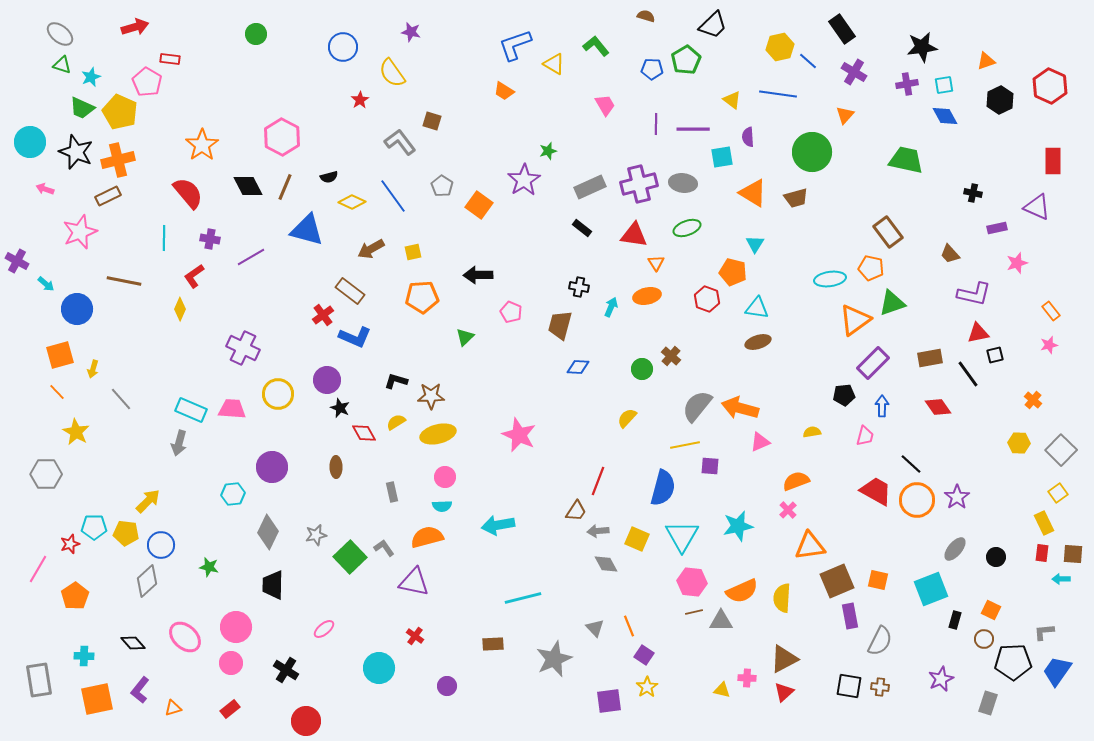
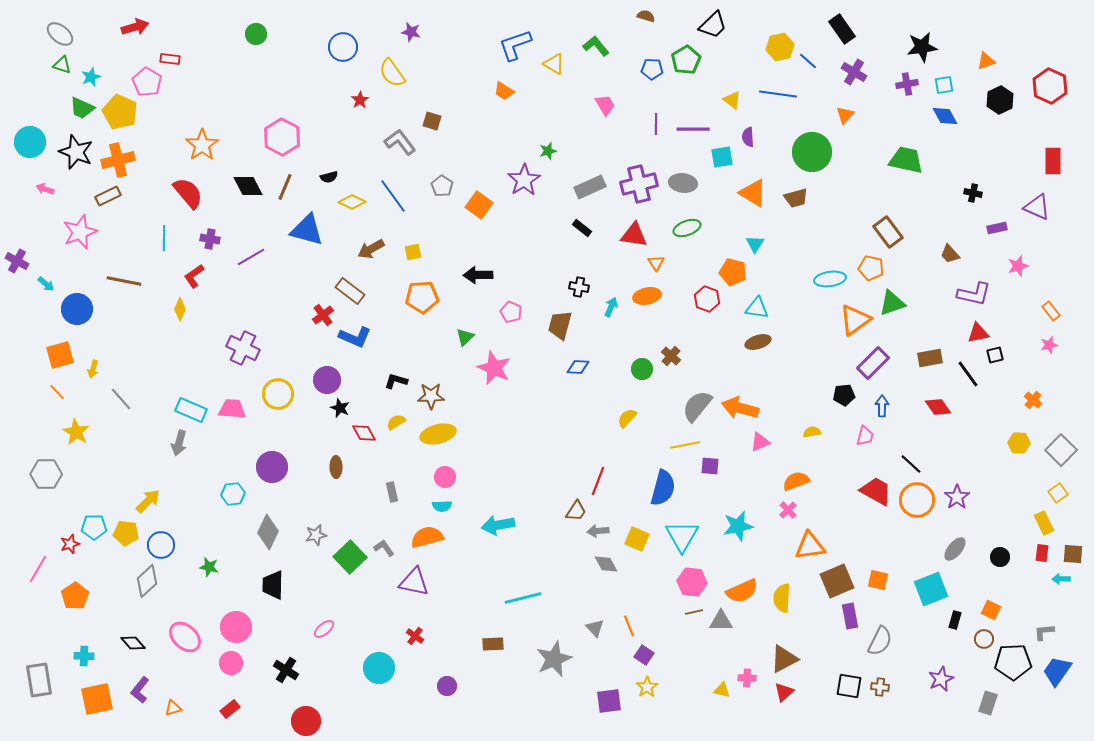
pink star at (1017, 263): moved 1 px right, 3 px down
pink star at (519, 435): moved 25 px left, 67 px up
black circle at (996, 557): moved 4 px right
